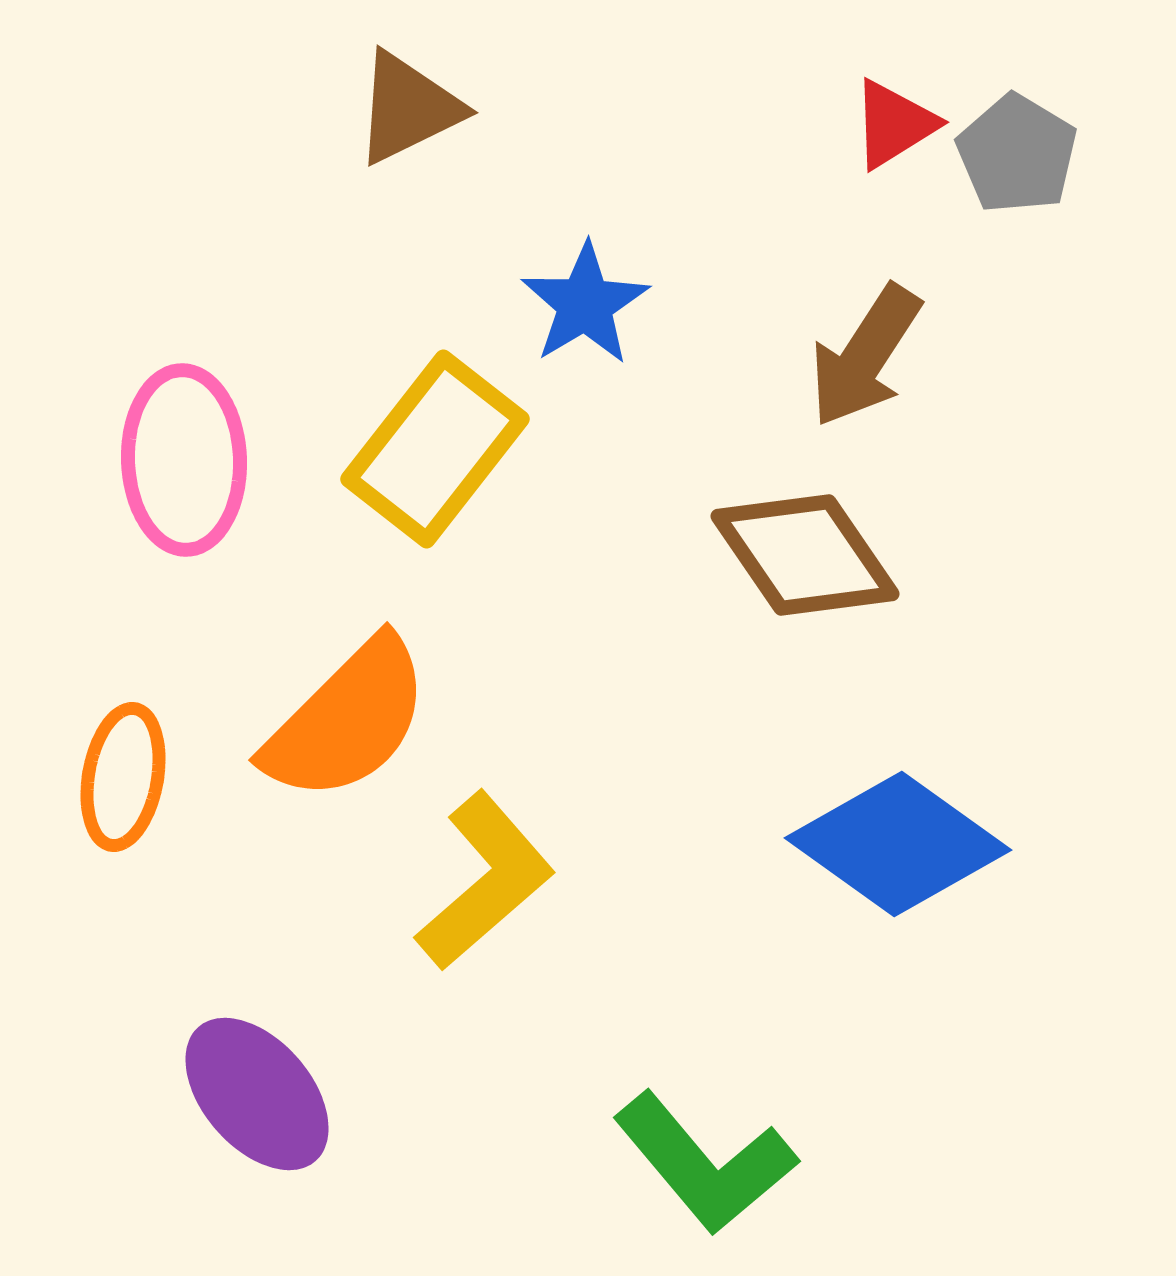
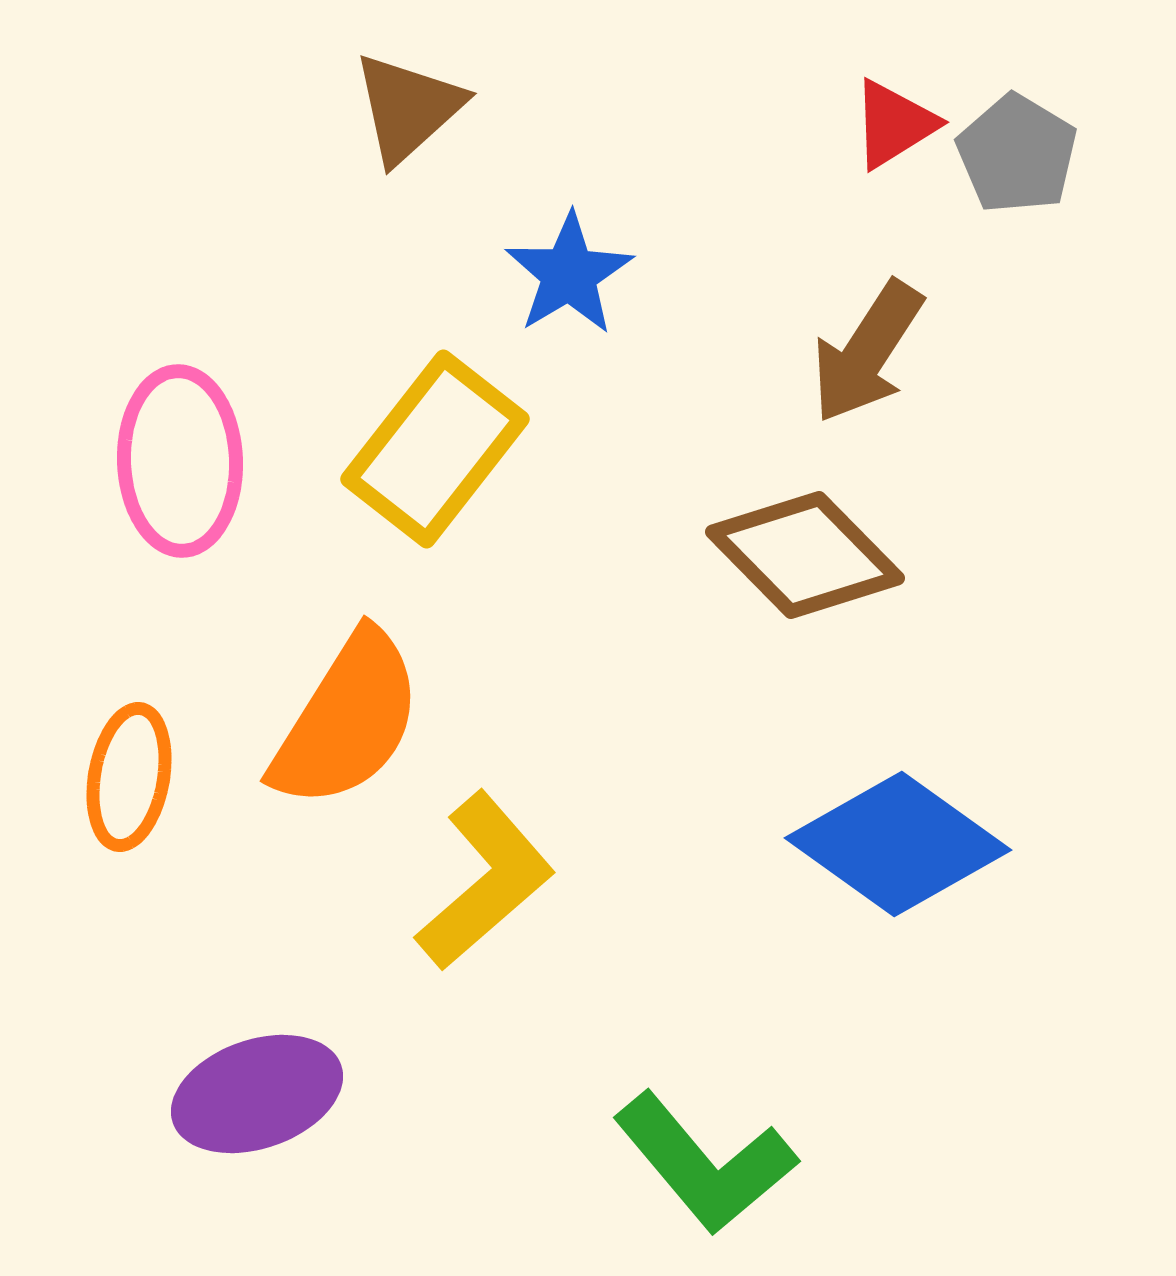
brown triangle: rotated 16 degrees counterclockwise
blue star: moved 16 px left, 30 px up
brown arrow: moved 2 px right, 4 px up
pink ellipse: moved 4 px left, 1 px down
brown diamond: rotated 10 degrees counterclockwise
orange semicircle: rotated 13 degrees counterclockwise
orange ellipse: moved 6 px right
purple ellipse: rotated 68 degrees counterclockwise
